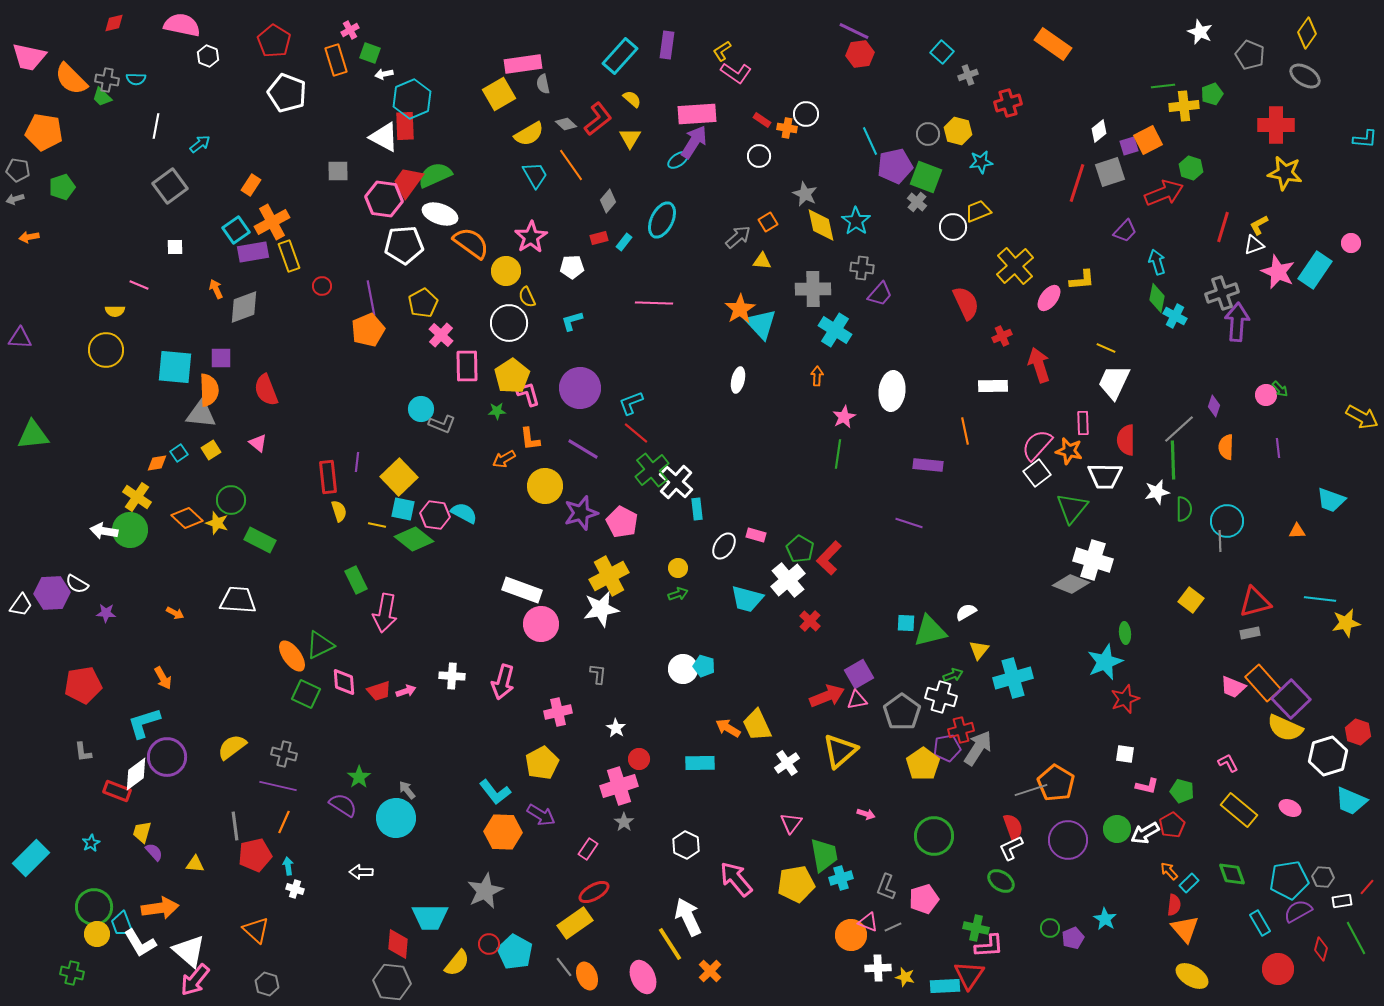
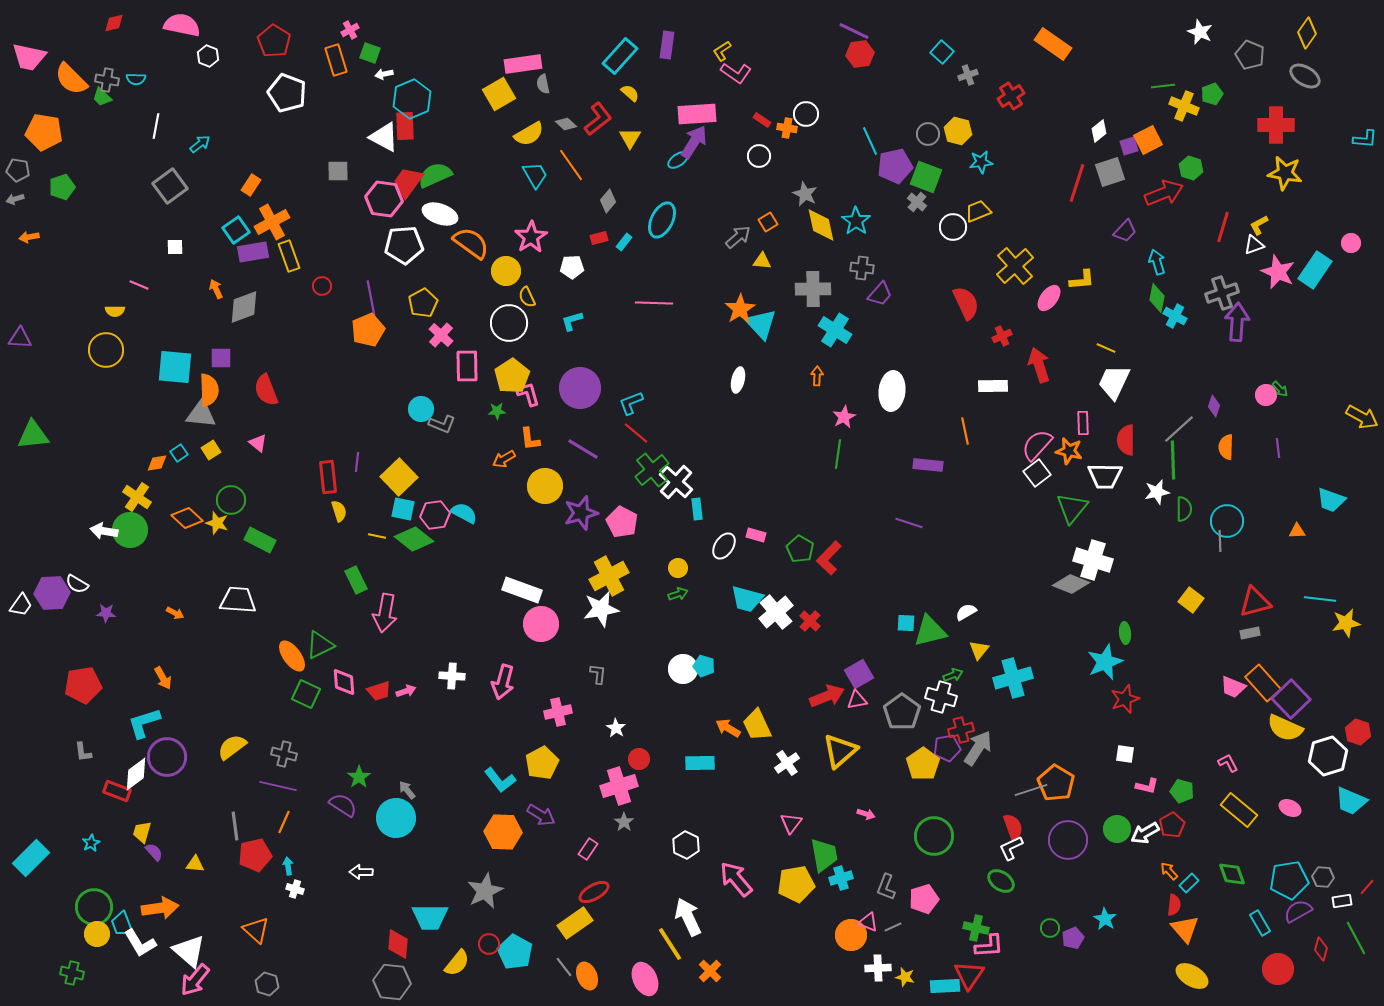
yellow semicircle at (632, 99): moved 2 px left, 6 px up
red cross at (1008, 103): moved 3 px right, 7 px up; rotated 16 degrees counterclockwise
yellow cross at (1184, 106): rotated 28 degrees clockwise
pink hexagon at (435, 515): rotated 16 degrees counterclockwise
yellow line at (377, 525): moved 11 px down
white cross at (788, 580): moved 12 px left, 32 px down
cyan L-shape at (495, 792): moved 5 px right, 12 px up
pink ellipse at (643, 977): moved 2 px right, 2 px down
